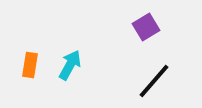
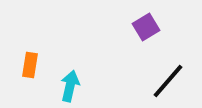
cyan arrow: moved 21 px down; rotated 16 degrees counterclockwise
black line: moved 14 px right
